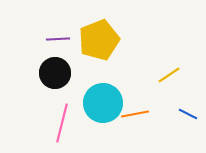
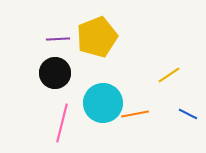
yellow pentagon: moved 2 px left, 3 px up
